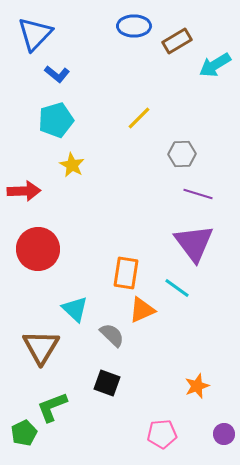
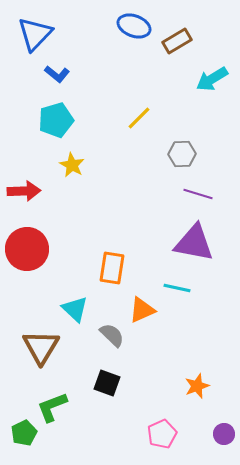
blue ellipse: rotated 20 degrees clockwise
cyan arrow: moved 3 px left, 14 px down
purple triangle: rotated 42 degrees counterclockwise
red circle: moved 11 px left
orange rectangle: moved 14 px left, 5 px up
cyan line: rotated 24 degrees counterclockwise
pink pentagon: rotated 20 degrees counterclockwise
